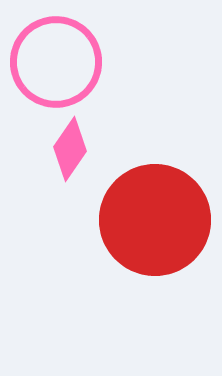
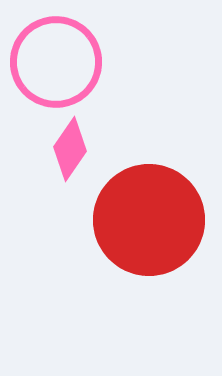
red circle: moved 6 px left
